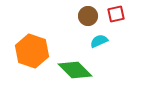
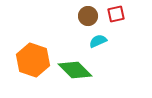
cyan semicircle: moved 1 px left
orange hexagon: moved 1 px right, 9 px down
